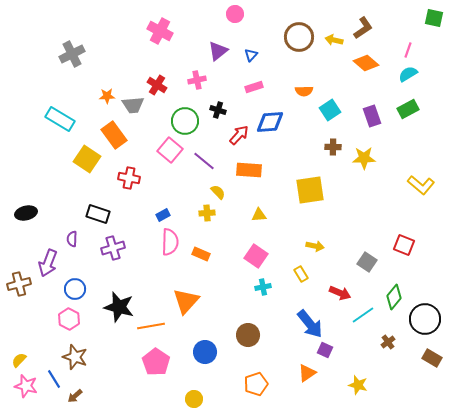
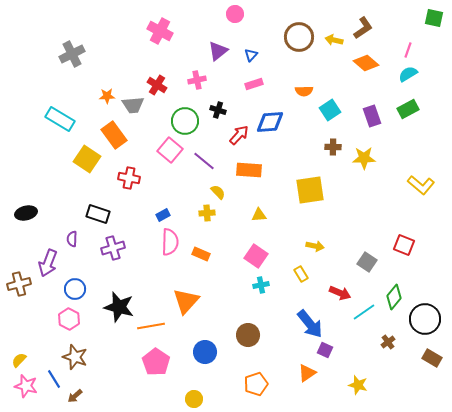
pink rectangle at (254, 87): moved 3 px up
cyan cross at (263, 287): moved 2 px left, 2 px up
cyan line at (363, 315): moved 1 px right, 3 px up
